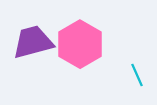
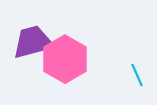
pink hexagon: moved 15 px left, 15 px down
